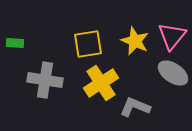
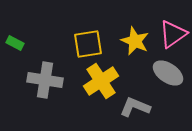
pink triangle: moved 1 px right, 2 px up; rotated 16 degrees clockwise
green rectangle: rotated 24 degrees clockwise
gray ellipse: moved 5 px left
yellow cross: moved 2 px up
